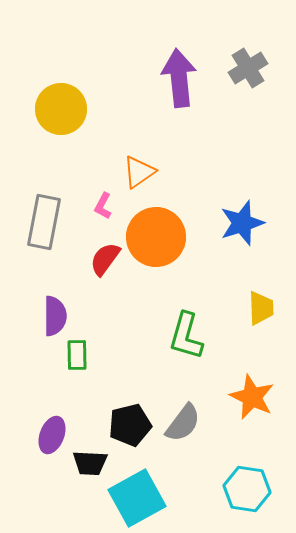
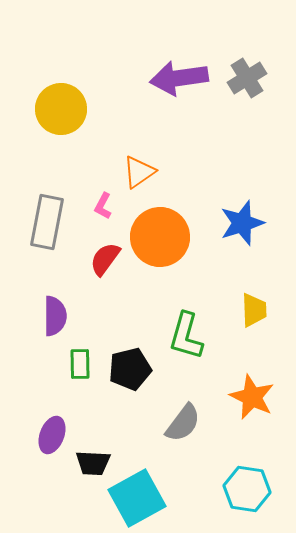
gray cross: moved 1 px left, 10 px down
purple arrow: rotated 92 degrees counterclockwise
gray rectangle: moved 3 px right
orange circle: moved 4 px right
yellow trapezoid: moved 7 px left, 2 px down
green rectangle: moved 3 px right, 9 px down
black pentagon: moved 56 px up
black trapezoid: moved 3 px right
